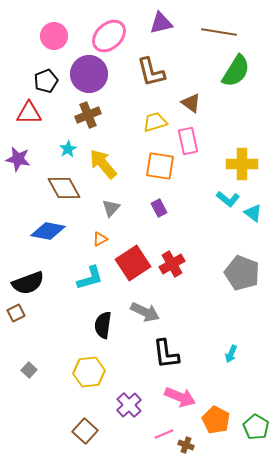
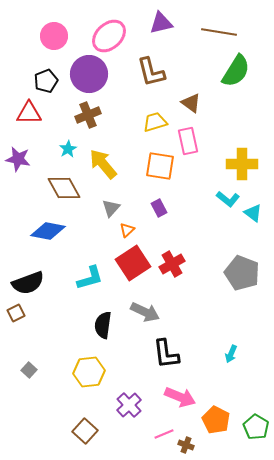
orange triangle at (100, 239): moved 27 px right, 9 px up; rotated 14 degrees counterclockwise
